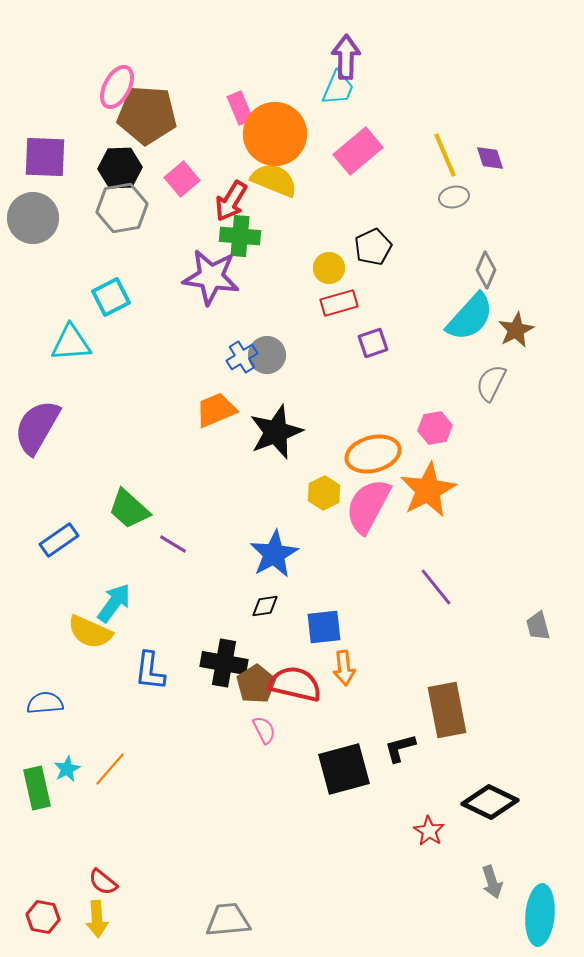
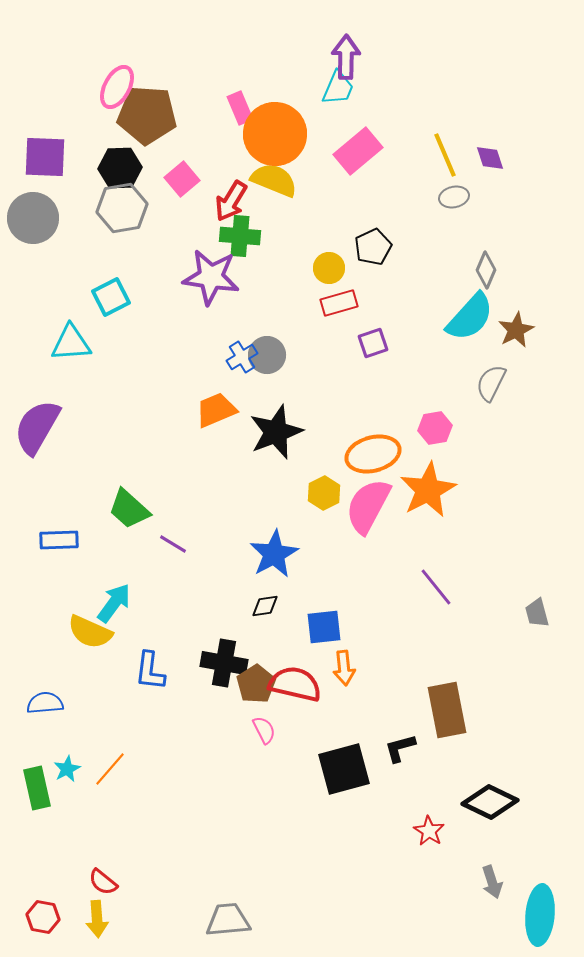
blue rectangle at (59, 540): rotated 33 degrees clockwise
gray trapezoid at (538, 626): moved 1 px left, 13 px up
